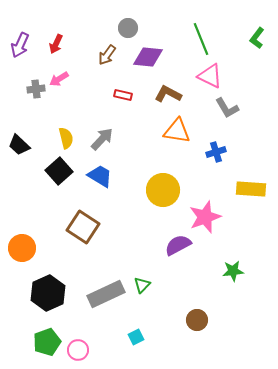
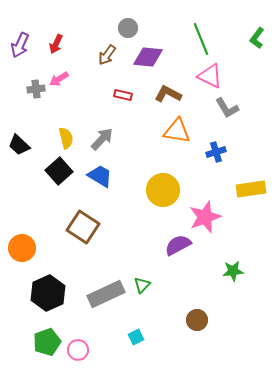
yellow rectangle: rotated 12 degrees counterclockwise
